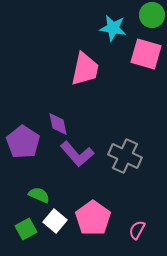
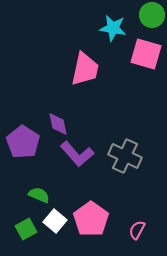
pink pentagon: moved 2 px left, 1 px down
